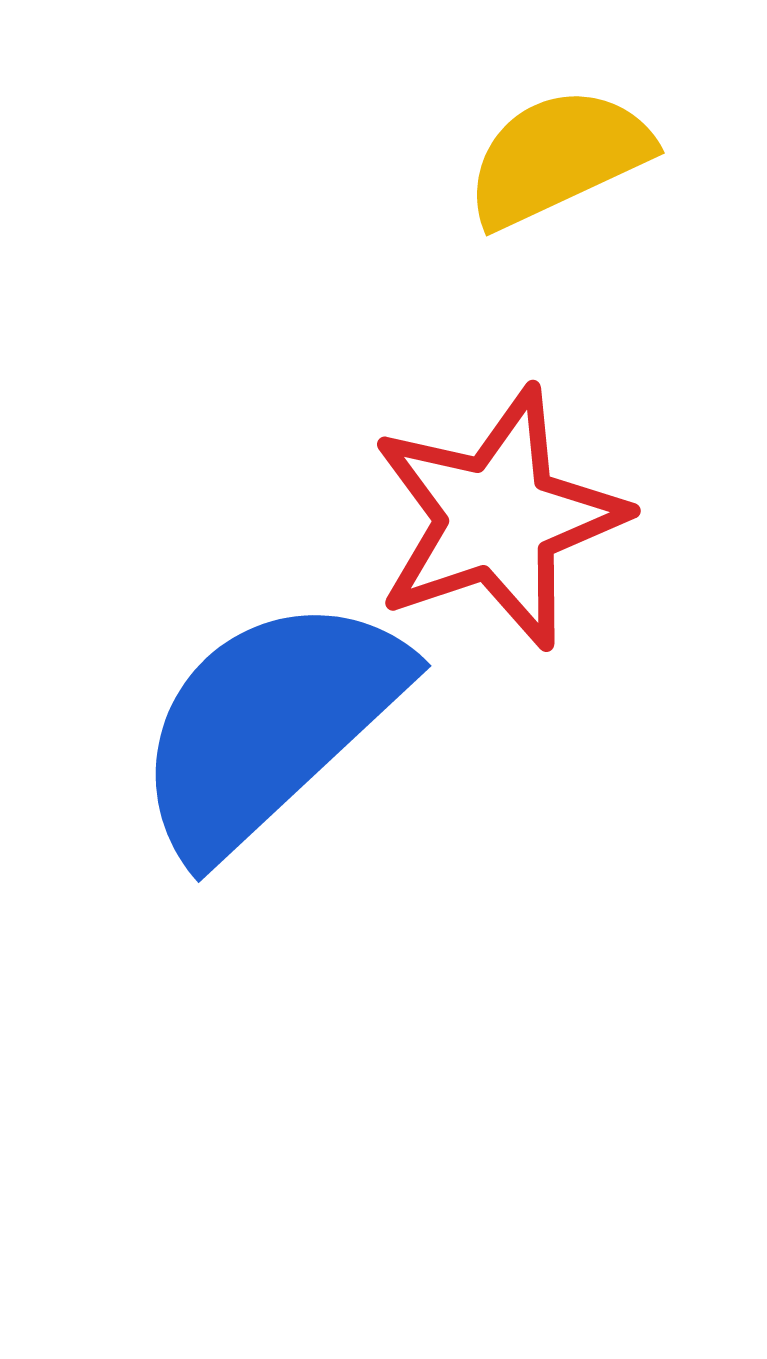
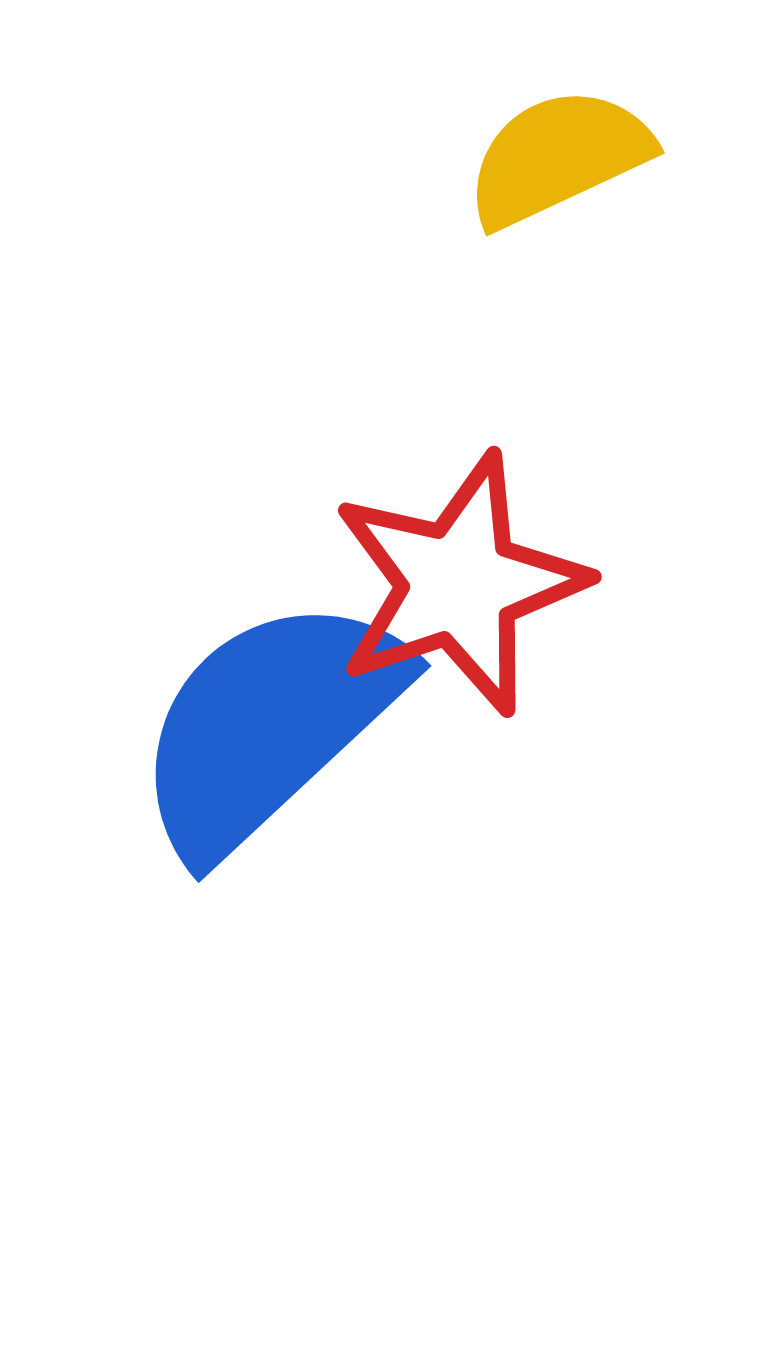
red star: moved 39 px left, 66 px down
